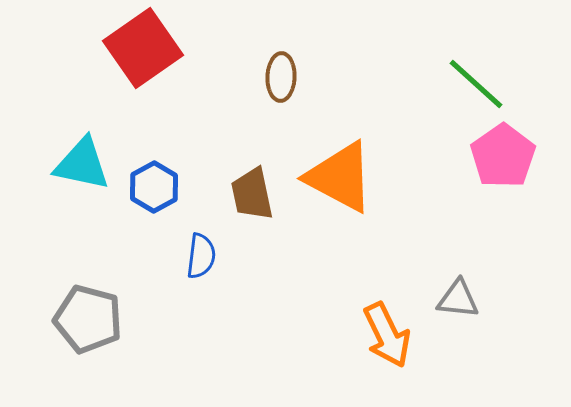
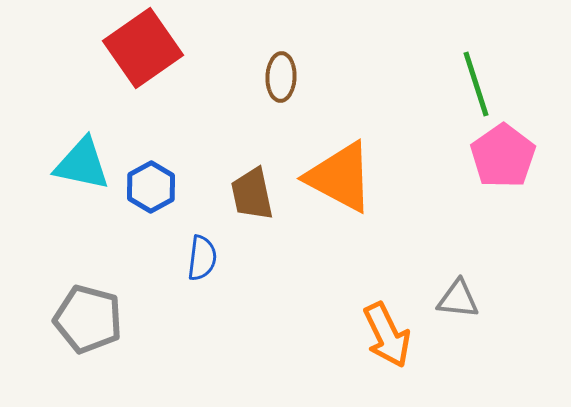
green line: rotated 30 degrees clockwise
blue hexagon: moved 3 px left
blue semicircle: moved 1 px right, 2 px down
